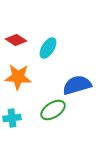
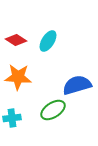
cyan ellipse: moved 7 px up
